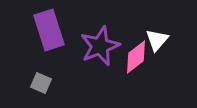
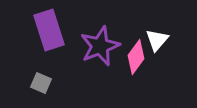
pink diamond: rotated 16 degrees counterclockwise
